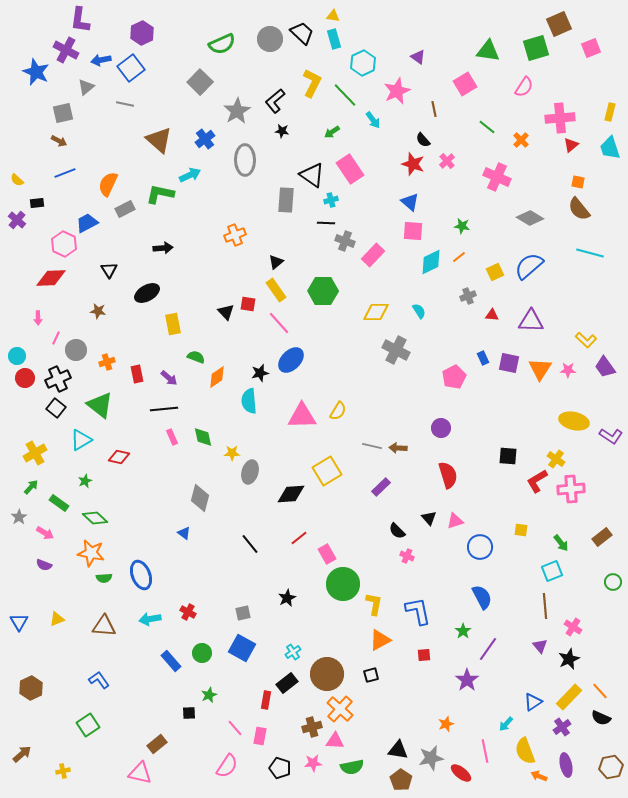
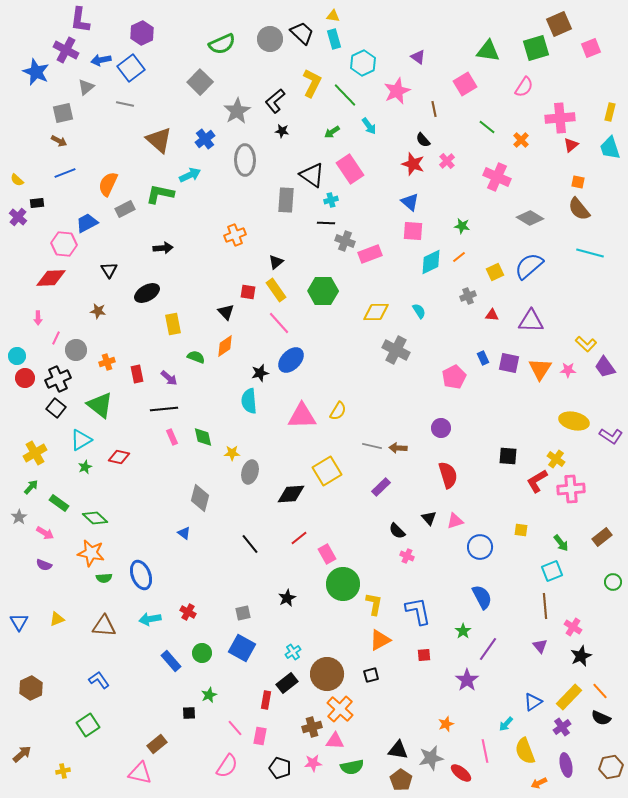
cyan arrow at (373, 120): moved 4 px left, 6 px down
purple cross at (17, 220): moved 1 px right, 3 px up
pink hexagon at (64, 244): rotated 20 degrees counterclockwise
pink rectangle at (373, 255): moved 3 px left, 1 px up; rotated 25 degrees clockwise
red square at (248, 304): moved 12 px up
yellow L-shape at (586, 340): moved 4 px down
orange diamond at (217, 377): moved 8 px right, 31 px up
green star at (85, 481): moved 14 px up
black star at (569, 659): moved 12 px right, 3 px up
orange arrow at (539, 776): moved 7 px down; rotated 49 degrees counterclockwise
